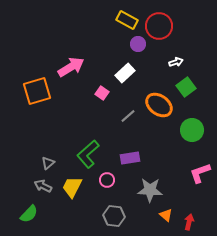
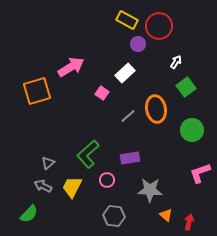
white arrow: rotated 40 degrees counterclockwise
orange ellipse: moved 3 px left, 4 px down; rotated 44 degrees clockwise
